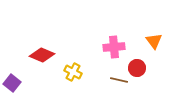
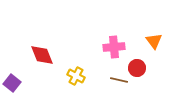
red diamond: rotated 45 degrees clockwise
yellow cross: moved 3 px right, 4 px down
